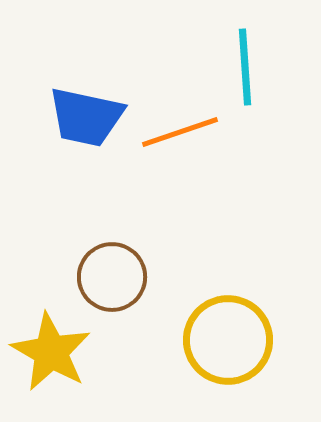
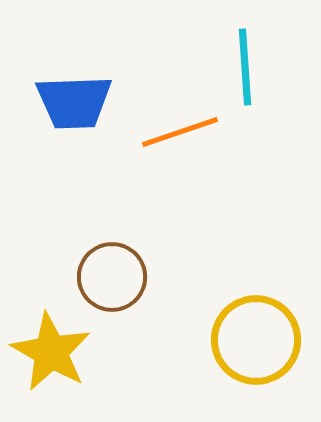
blue trapezoid: moved 12 px left, 15 px up; rotated 14 degrees counterclockwise
yellow circle: moved 28 px right
